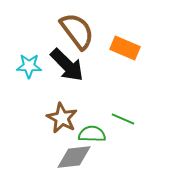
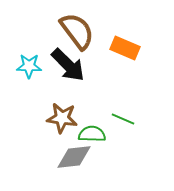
black arrow: moved 1 px right
brown star: rotated 20 degrees counterclockwise
